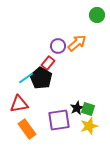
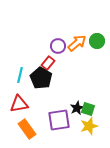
green circle: moved 26 px down
cyan line: moved 6 px left, 3 px up; rotated 42 degrees counterclockwise
